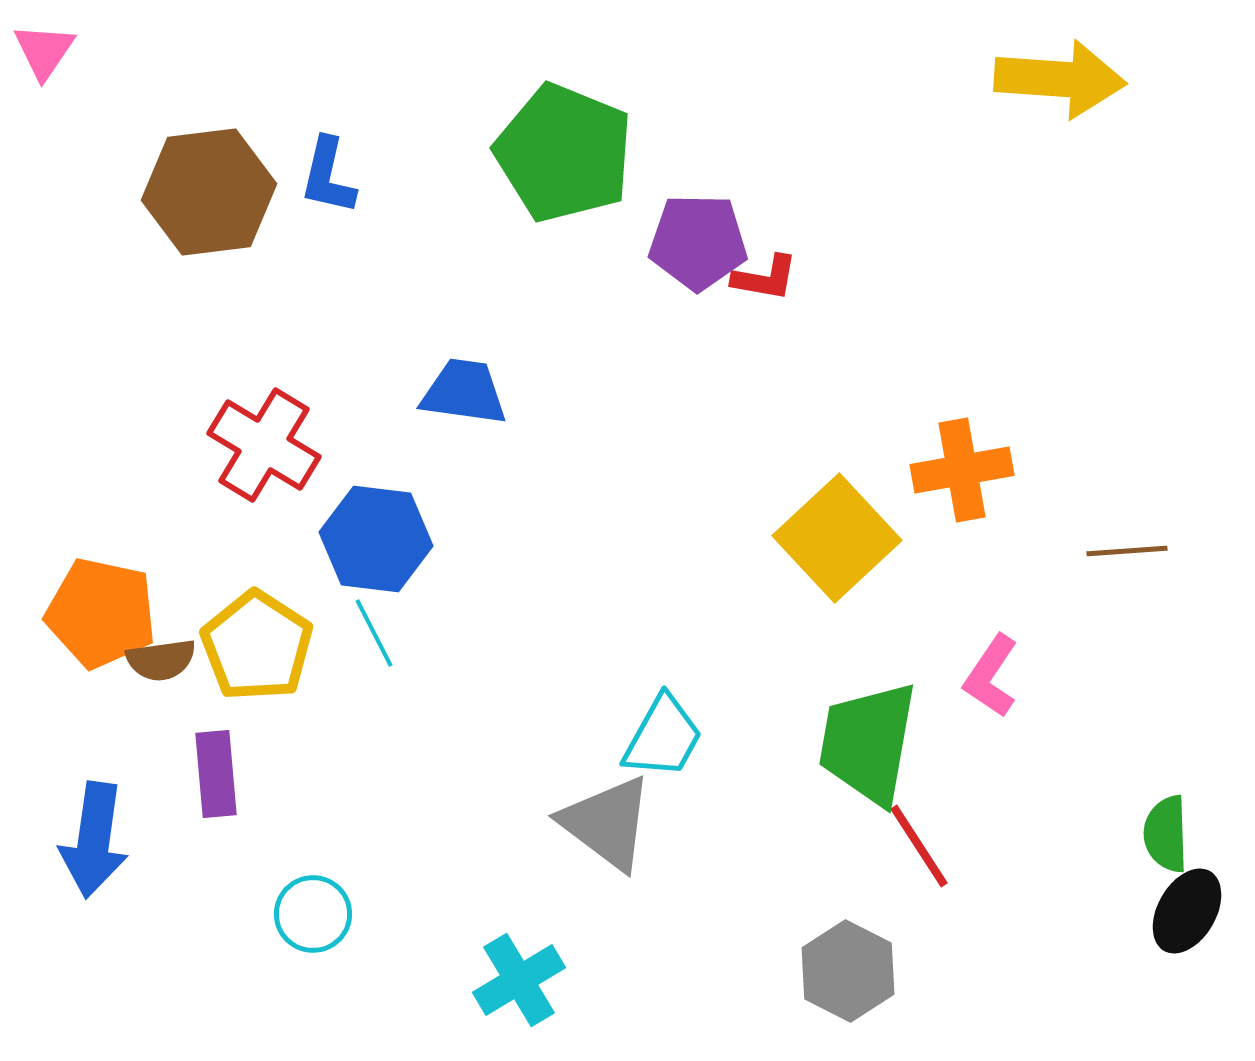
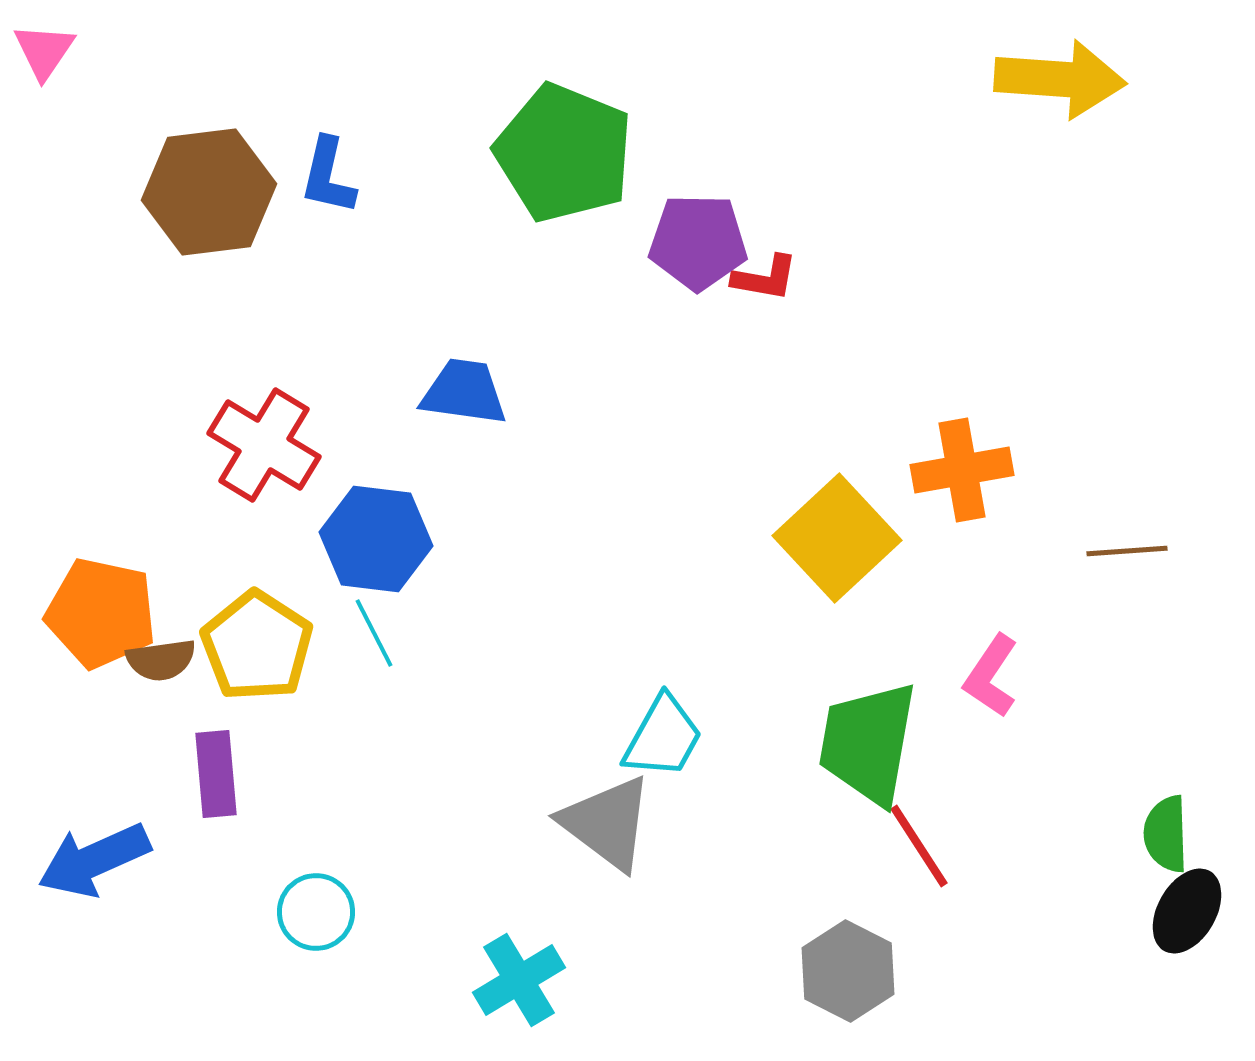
blue arrow: moved 20 px down; rotated 58 degrees clockwise
cyan circle: moved 3 px right, 2 px up
